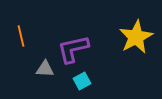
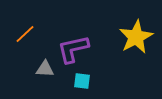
orange line: moved 4 px right, 2 px up; rotated 60 degrees clockwise
cyan square: rotated 36 degrees clockwise
